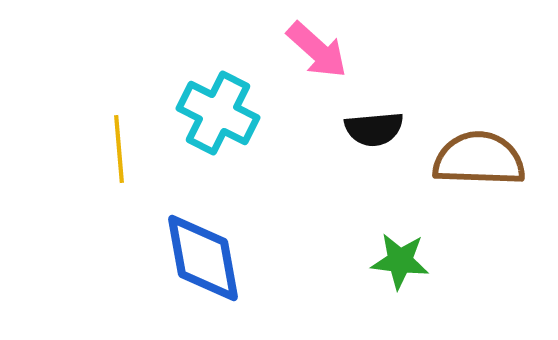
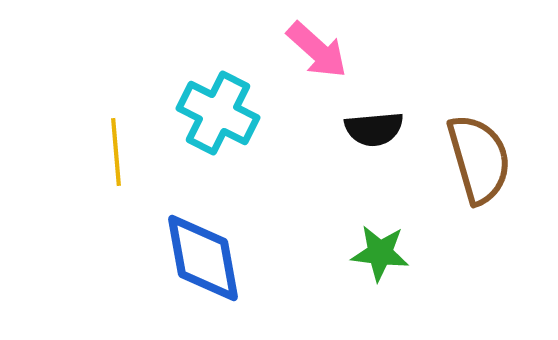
yellow line: moved 3 px left, 3 px down
brown semicircle: rotated 72 degrees clockwise
green star: moved 20 px left, 8 px up
